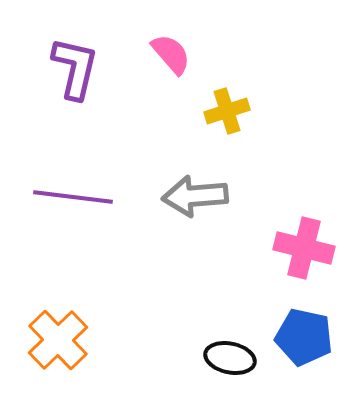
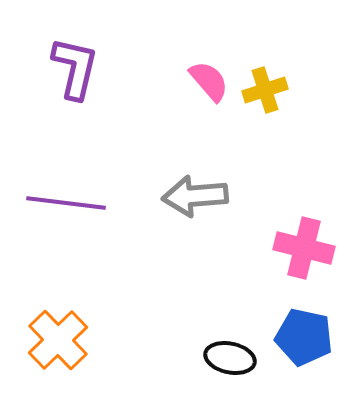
pink semicircle: moved 38 px right, 27 px down
yellow cross: moved 38 px right, 21 px up
purple line: moved 7 px left, 6 px down
